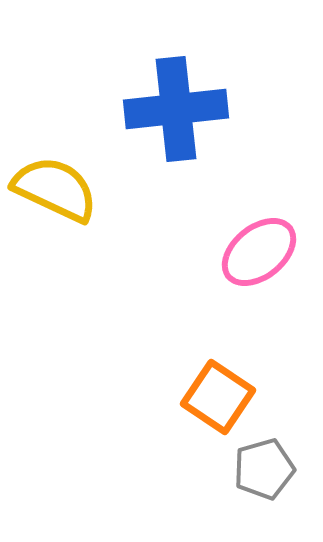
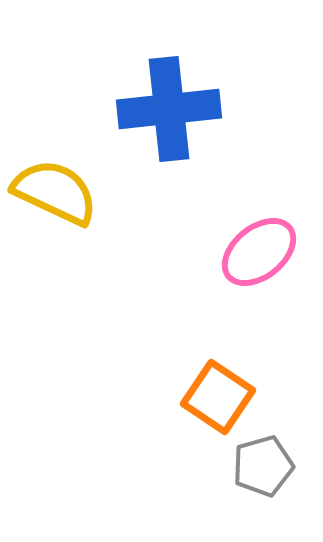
blue cross: moved 7 px left
yellow semicircle: moved 3 px down
gray pentagon: moved 1 px left, 3 px up
